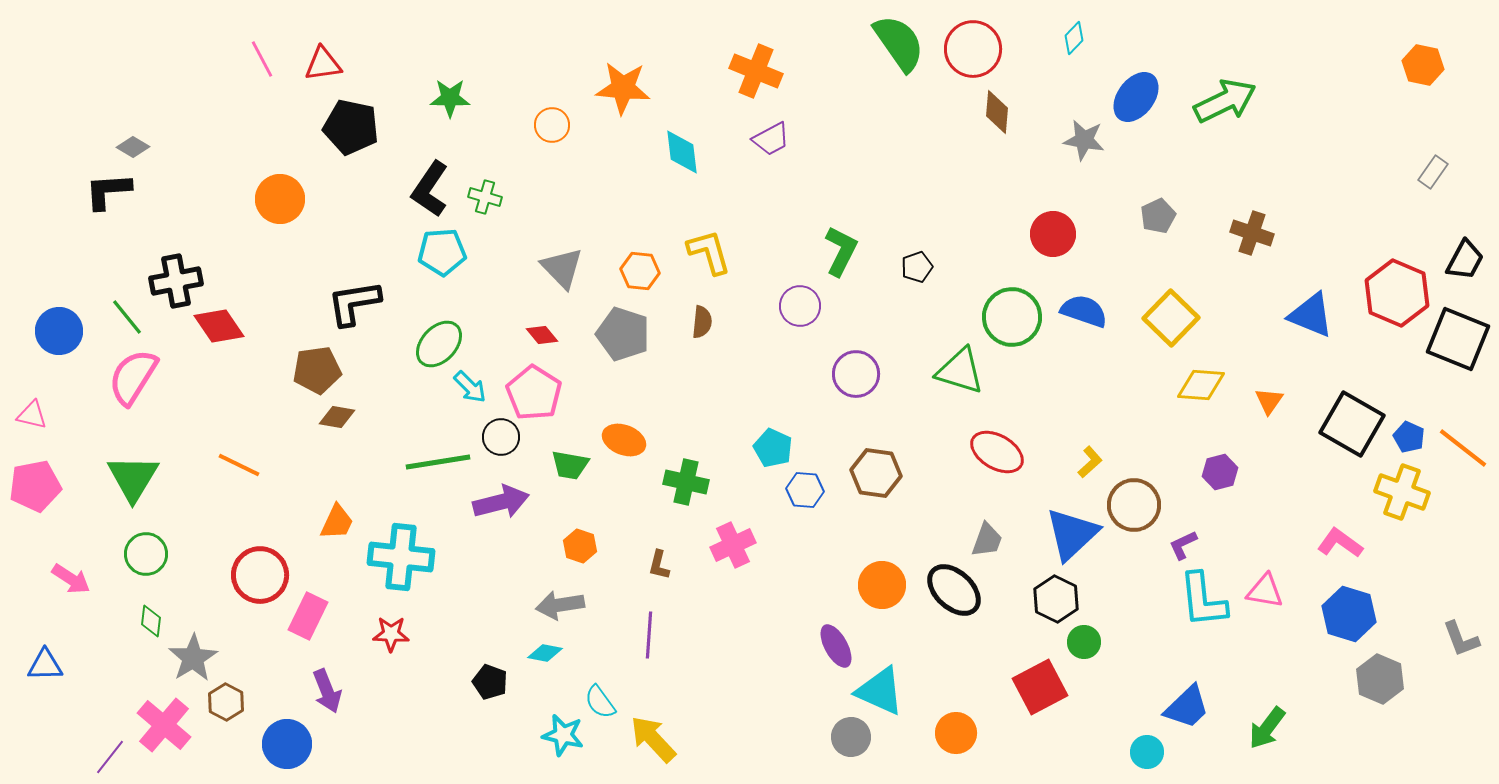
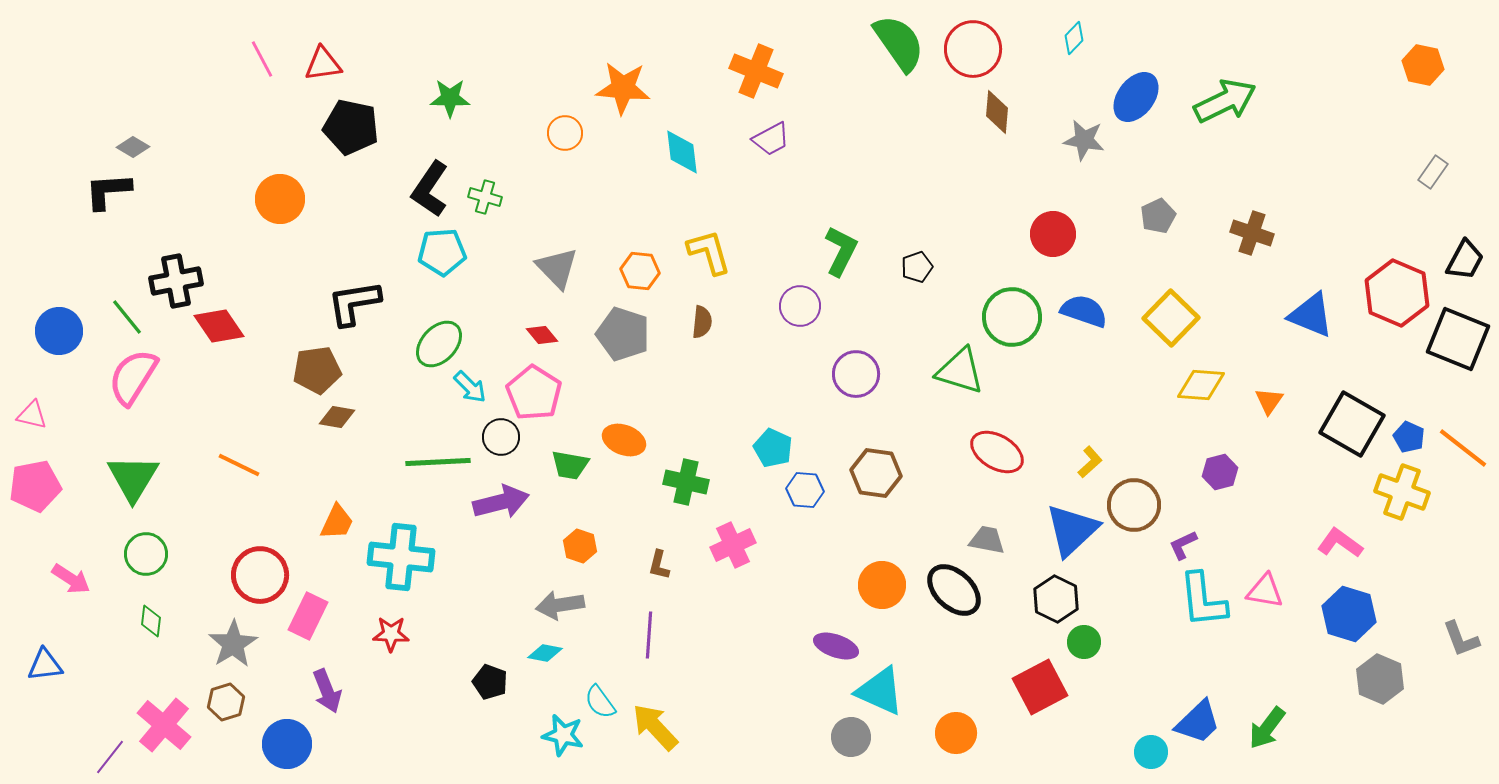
orange circle at (552, 125): moved 13 px right, 8 px down
gray triangle at (562, 268): moved 5 px left
green line at (438, 462): rotated 6 degrees clockwise
blue triangle at (1072, 534): moved 4 px up
gray trapezoid at (987, 540): rotated 99 degrees counterclockwise
purple ellipse at (836, 646): rotated 42 degrees counterclockwise
gray star at (193, 658): moved 40 px right, 14 px up
blue triangle at (45, 665): rotated 6 degrees counterclockwise
brown hexagon at (226, 702): rotated 15 degrees clockwise
blue trapezoid at (1187, 707): moved 11 px right, 15 px down
yellow arrow at (653, 739): moved 2 px right, 12 px up
cyan circle at (1147, 752): moved 4 px right
